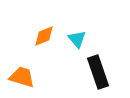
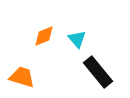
black rectangle: rotated 20 degrees counterclockwise
